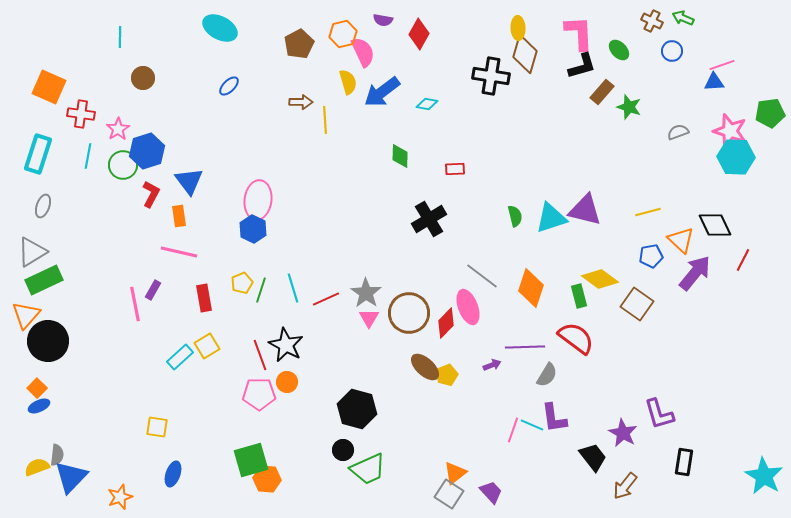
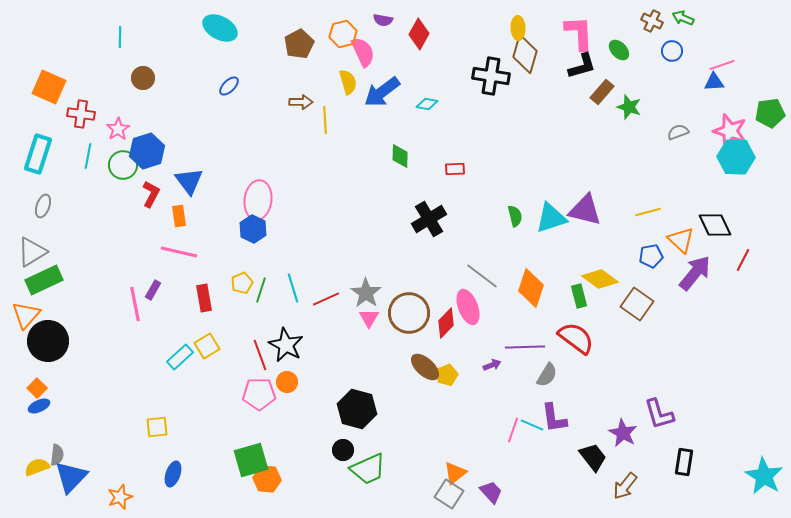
yellow square at (157, 427): rotated 15 degrees counterclockwise
